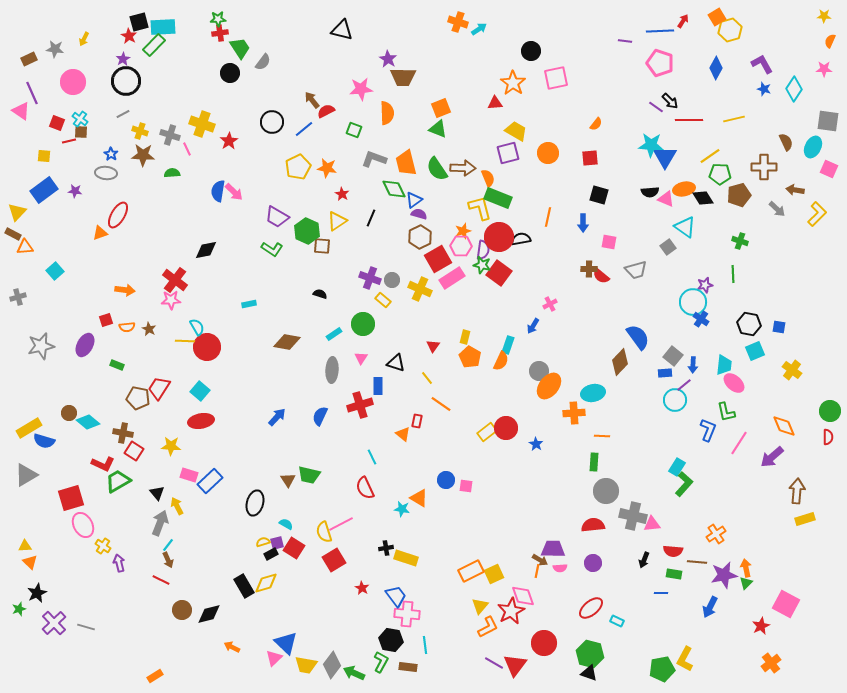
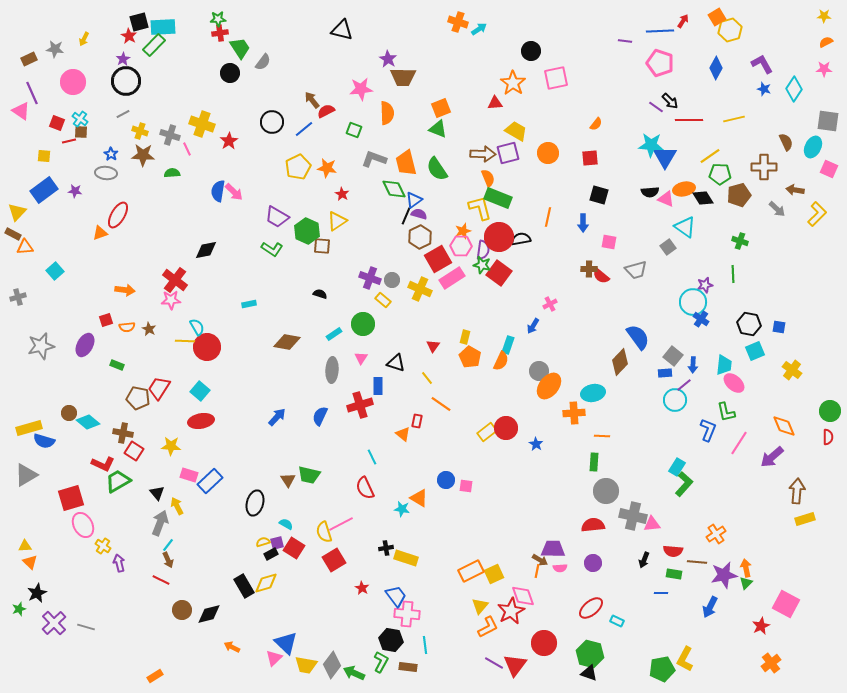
orange semicircle at (830, 41): moved 4 px left, 1 px down; rotated 40 degrees clockwise
brown arrow at (463, 168): moved 20 px right, 14 px up
black line at (371, 218): moved 35 px right, 2 px up
yellow rectangle at (29, 428): rotated 15 degrees clockwise
